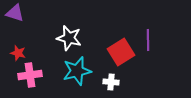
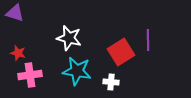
cyan star: rotated 24 degrees clockwise
